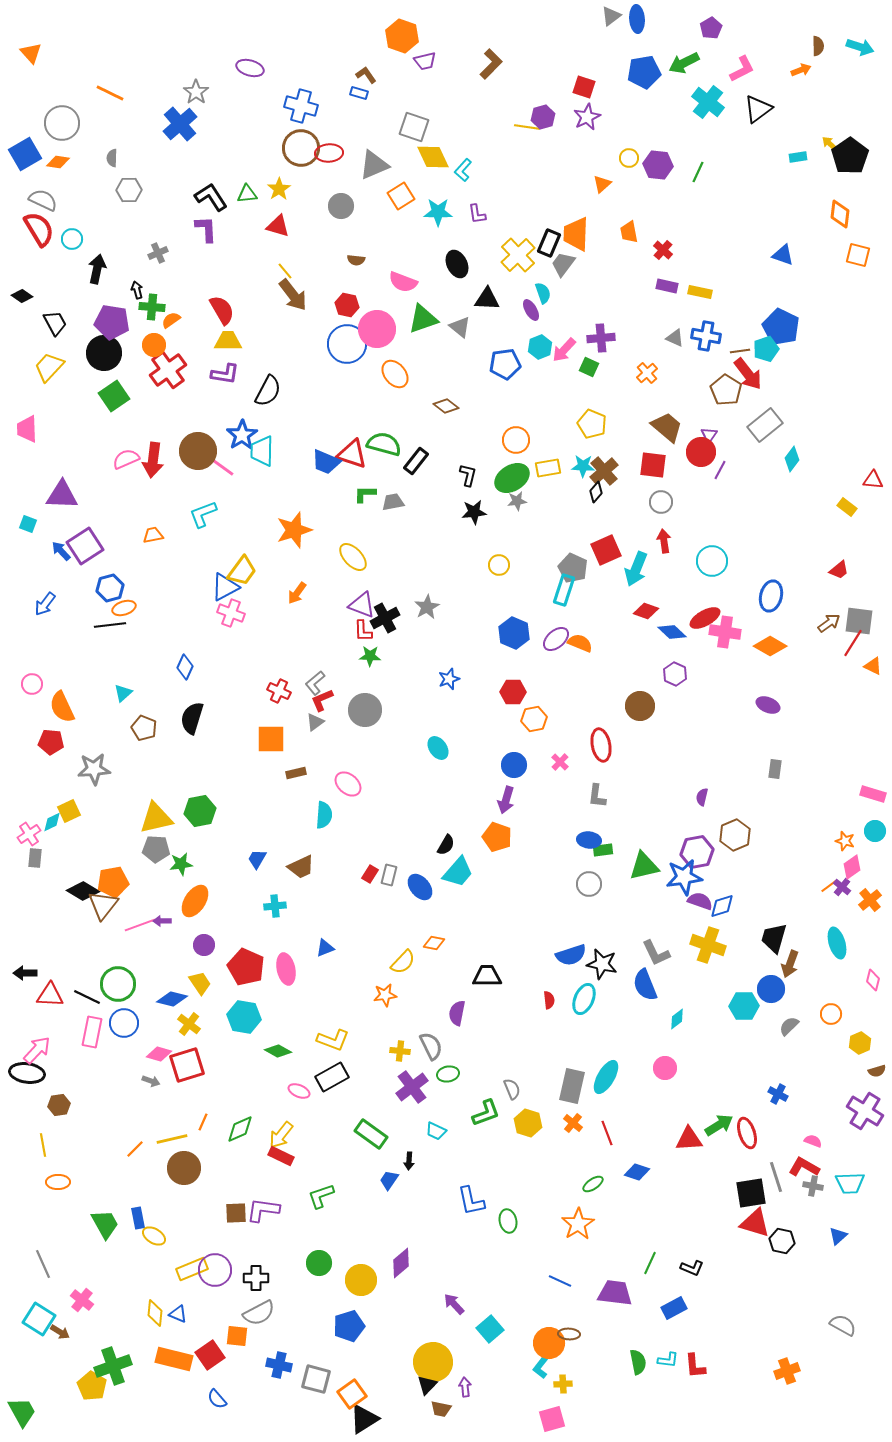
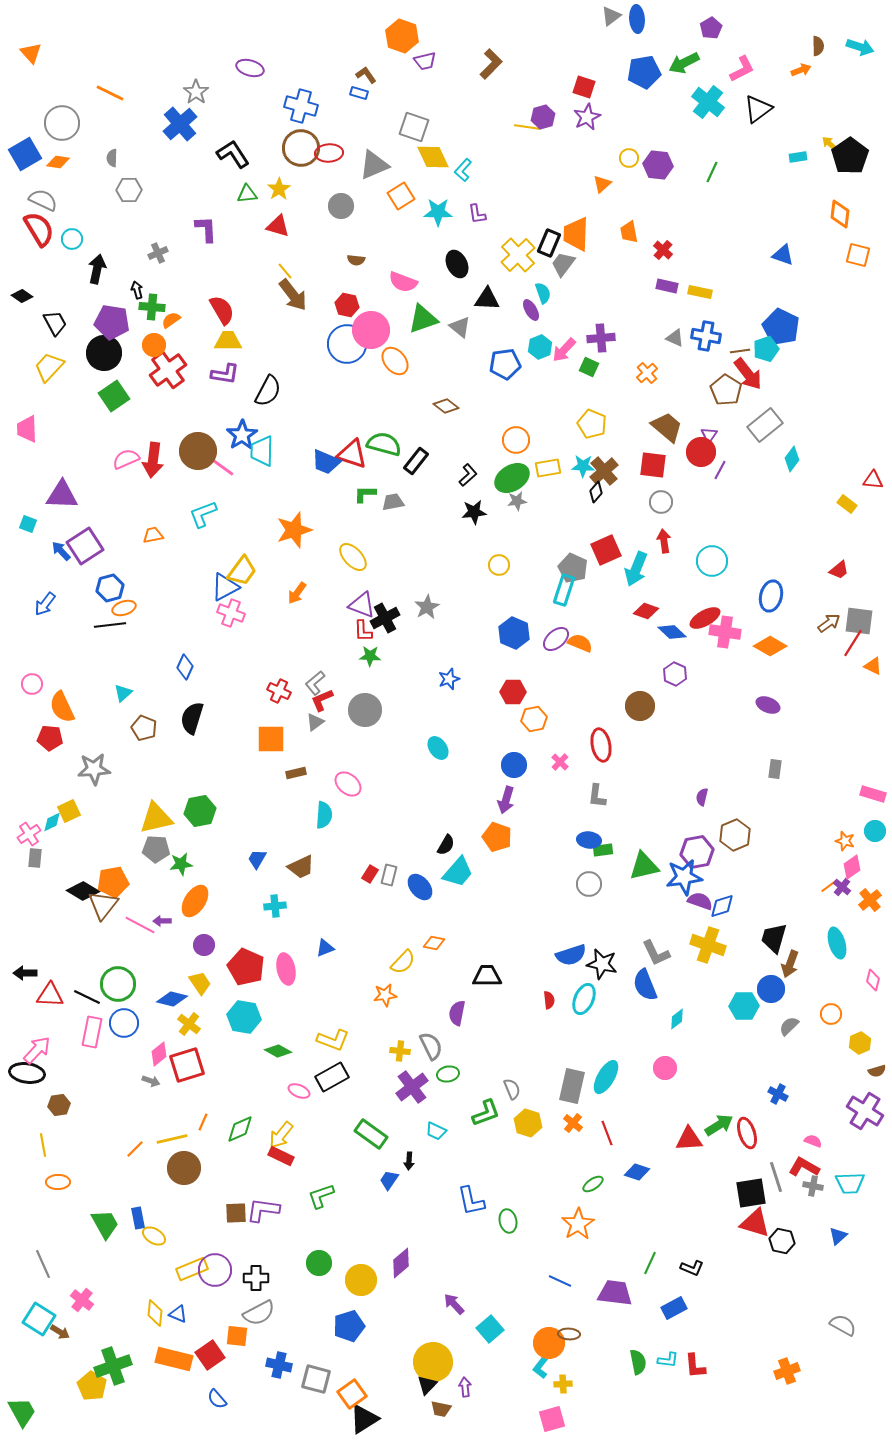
green line at (698, 172): moved 14 px right
black L-shape at (211, 197): moved 22 px right, 43 px up
pink circle at (377, 329): moved 6 px left, 1 px down
orange ellipse at (395, 374): moved 13 px up
black L-shape at (468, 475): rotated 35 degrees clockwise
yellow rectangle at (847, 507): moved 3 px up
red pentagon at (51, 742): moved 1 px left, 4 px up
pink line at (140, 925): rotated 48 degrees clockwise
pink diamond at (159, 1054): rotated 55 degrees counterclockwise
